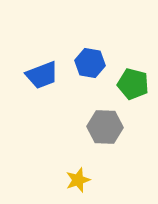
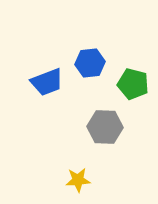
blue hexagon: rotated 16 degrees counterclockwise
blue trapezoid: moved 5 px right, 7 px down
yellow star: rotated 15 degrees clockwise
